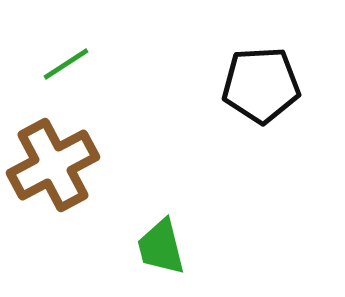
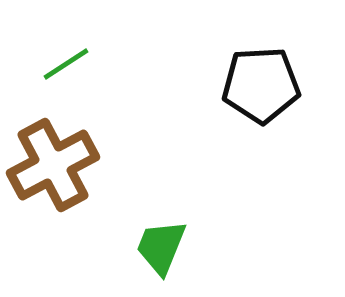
green trapezoid: rotated 36 degrees clockwise
